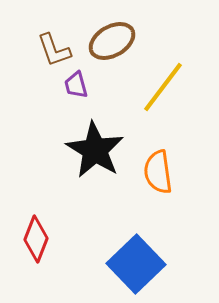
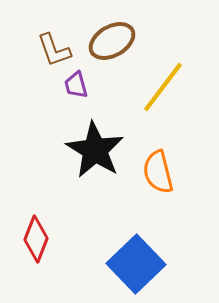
orange semicircle: rotated 6 degrees counterclockwise
